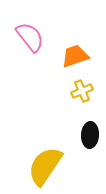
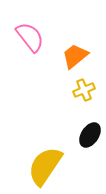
orange trapezoid: rotated 20 degrees counterclockwise
yellow cross: moved 2 px right, 1 px up
black ellipse: rotated 30 degrees clockwise
